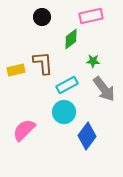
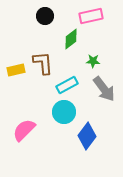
black circle: moved 3 px right, 1 px up
